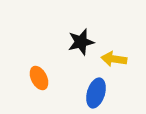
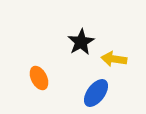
black star: rotated 16 degrees counterclockwise
blue ellipse: rotated 20 degrees clockwise
